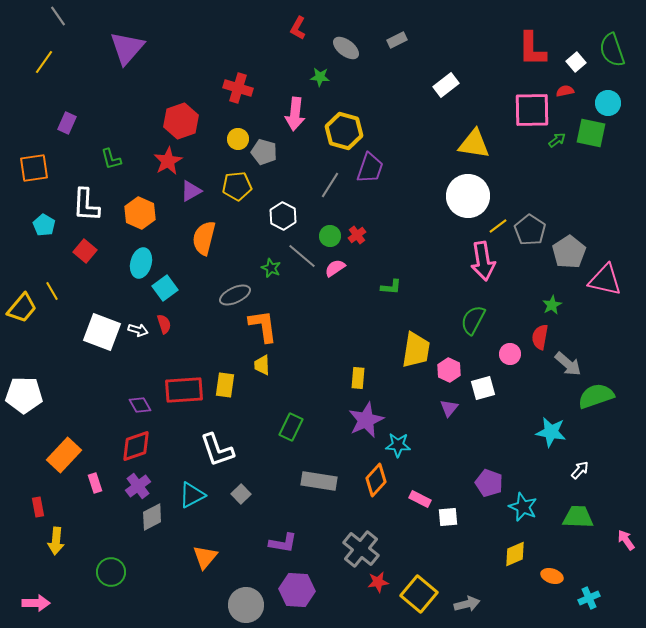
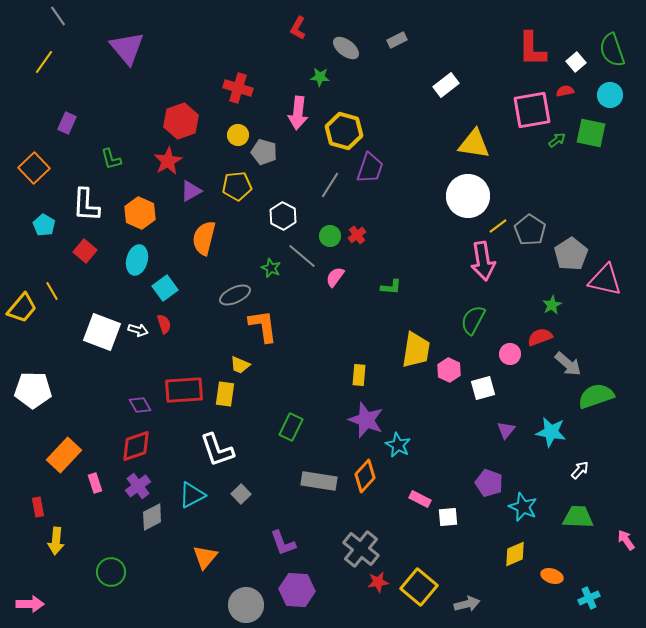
purple triangle at (127, 48): rotated 21 degrees counterclockwise
cyan circle at (608, 103): moved 2 px right, 8 px up
pink square at (532, 110): rotated 9 degrees counterclockwise
pink arrow at (295, 114): moved 3 px right, 1 px up
yellow circle at (238, 139): moved 4 px up
orange square at (34, 168): rotated 36 degrees counterclockwise
gray pentagon at (569, 252): moved 2 px right, 2 px down
cyan ellipse at (141, 263): moved 4 px left, 3 px up
pink semicircle at (335, 268): moved 9 px down; rotated 20 degrees counterclockwise
red semicircle at (540, 337): rotated 60 degrees clockwise
yellow trapezoid at (262, 365): moved 22 px left; rotated 65 degrees counterclockwise
yellow rectangle at (358, 378): moved 1 px right, 3 px up
yellow rectangle at (225, 385): moved 9 px down
white pentagon at (24, 395): moved 9 px right, 5 px up
purple triangle at (449, 408): moved 57 px right, 22 px down
purple star at (366, 420): rotated 27 degrees counterclockwise
cyan star at (398, 445): rotated 25 degrees clockwise
orange diamond at (376, 480): moved 11 px left, 4 px up
purple L-shape at (283, 543): rotated 60 degrees clockwise
yellow square at (419, 594): moved 7 px up
pink arrow at (36, 603): moved 6 px left, 1 px down
